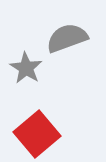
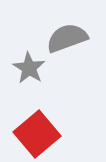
gray star: moved 3 px right
